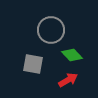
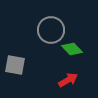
green diamond: moved 6 px up
gray square: moved 18 px left, 1 px down
